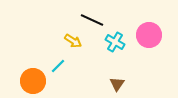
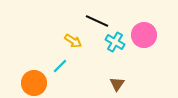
black line: moved 5 px right, 1 px down
pink circle: moved 5 px left
cyan line: moved 2 px right
orange circle: moved 1 px right, 2 px down
